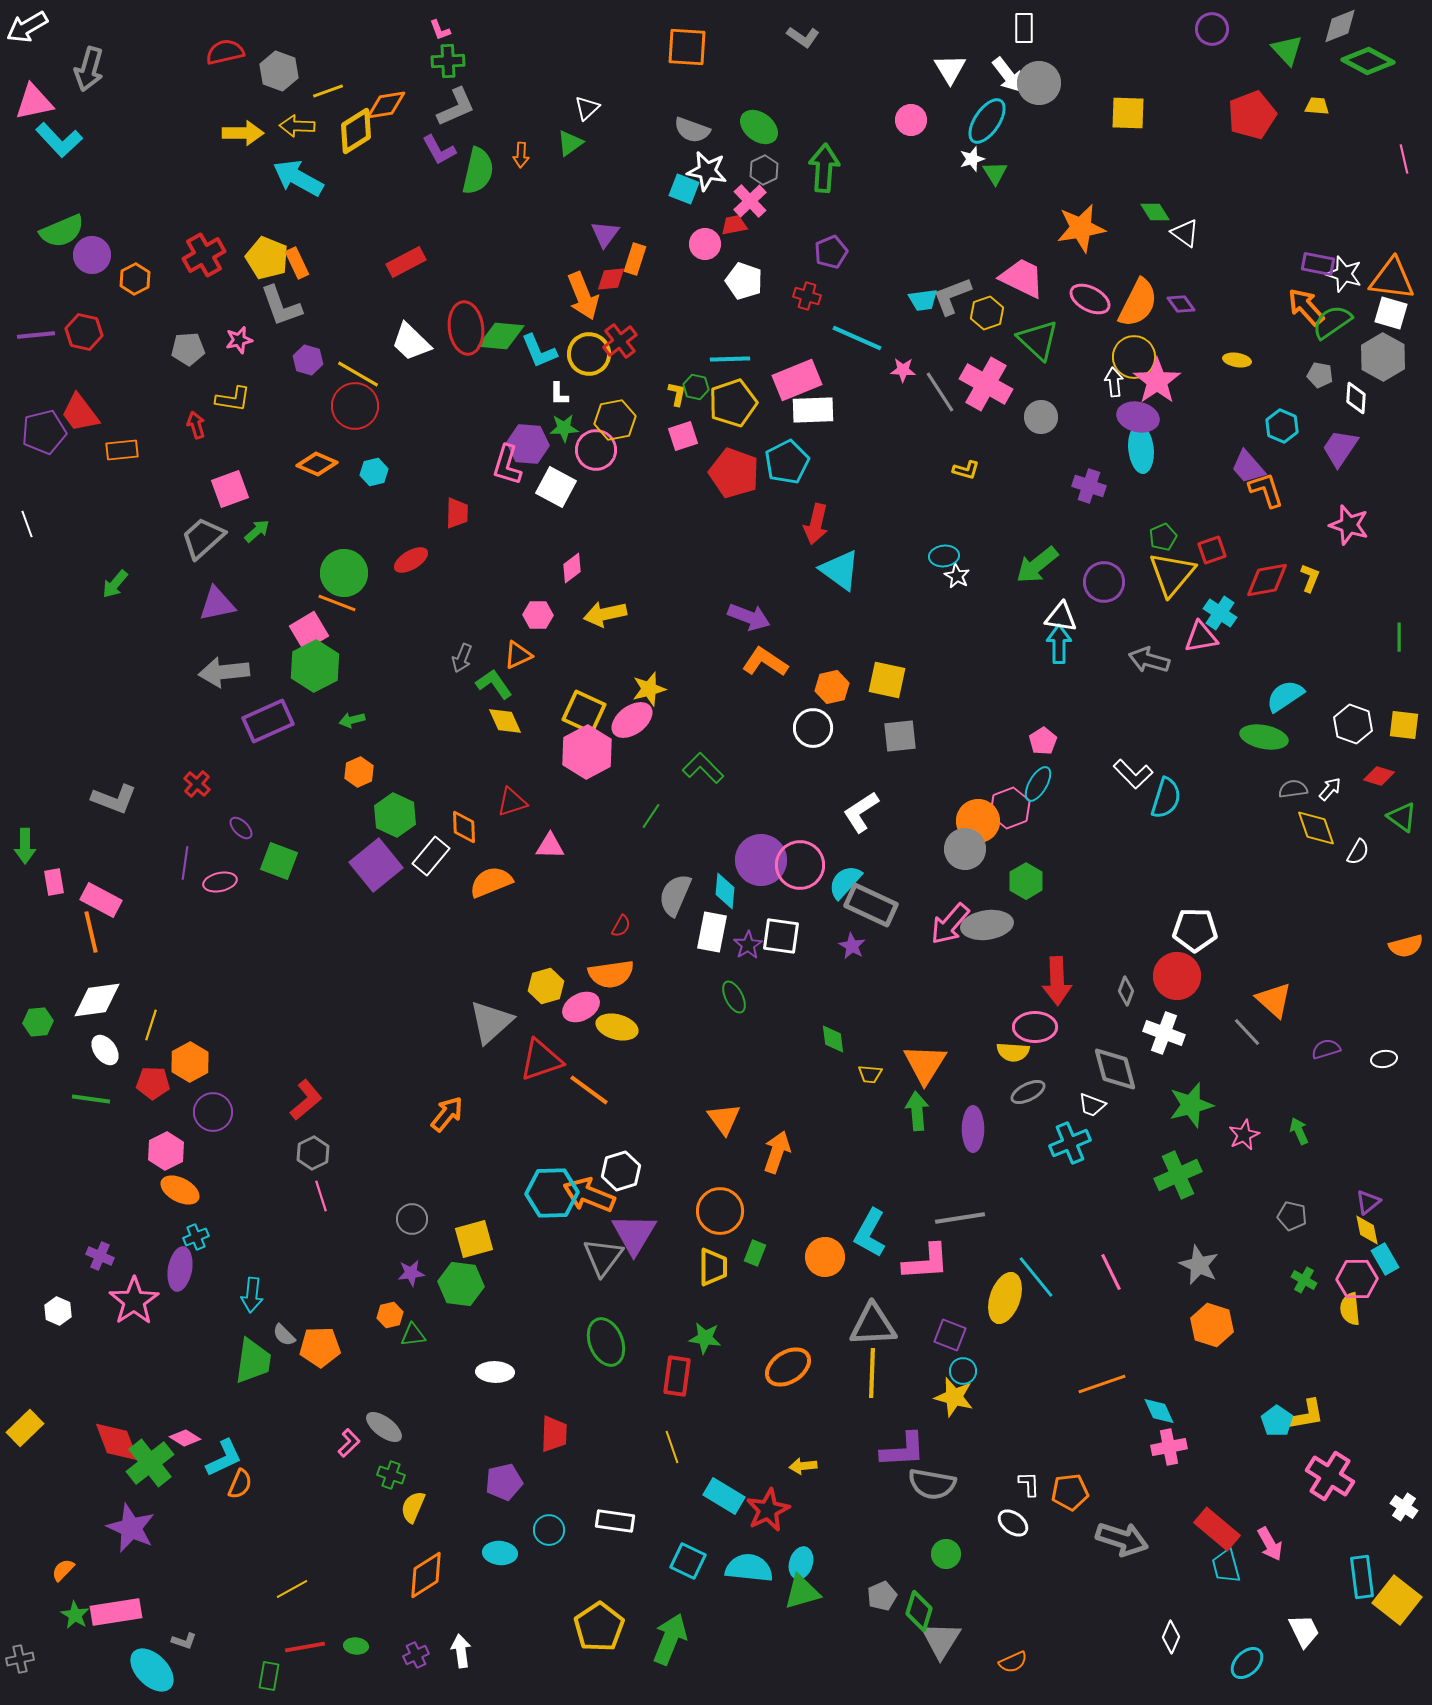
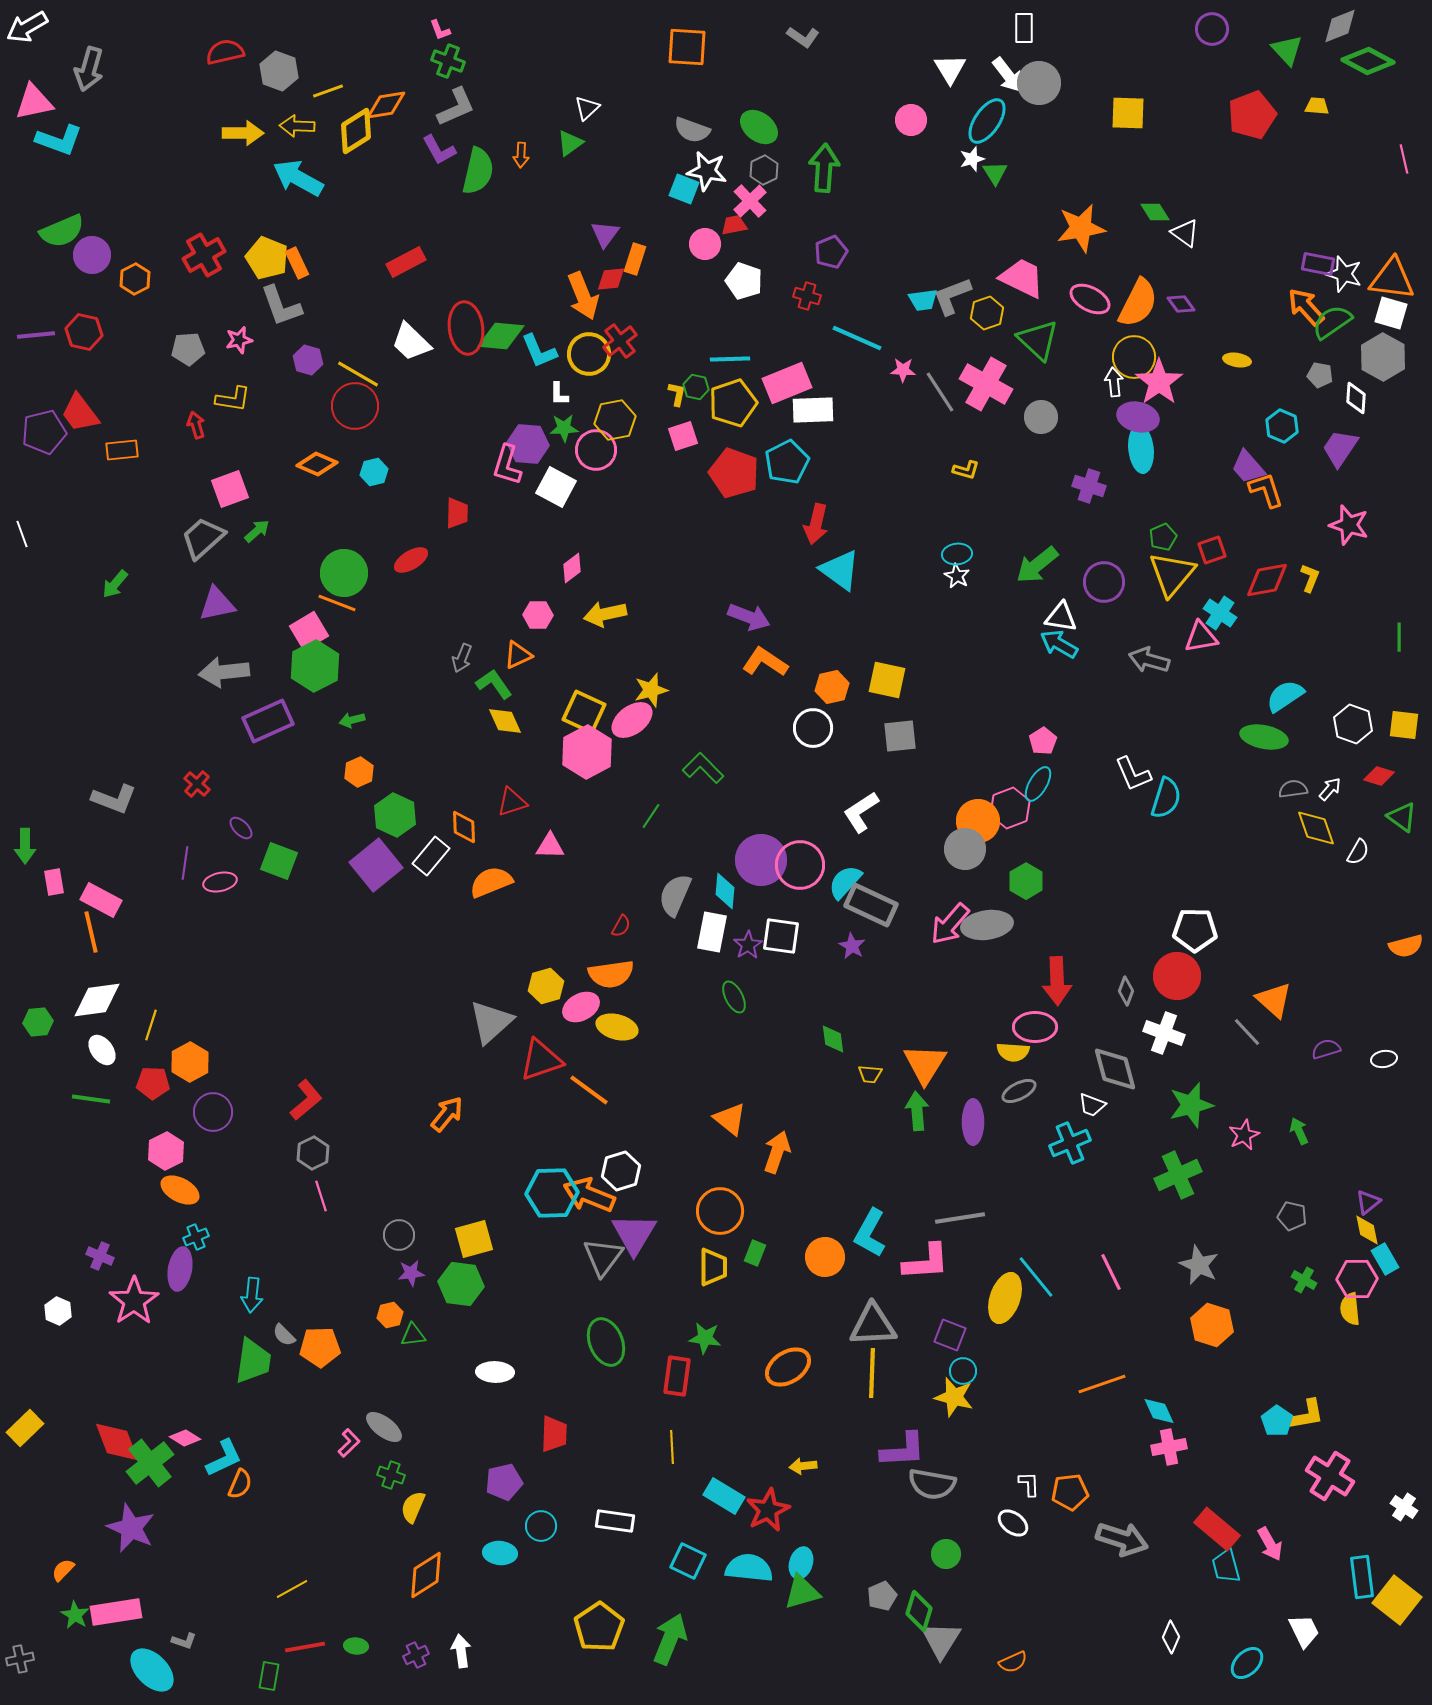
green cross at (448, 61): rotated 24 degrees clockwise
cyan L-shape at (59, 140): rotated 27 degrees counterclockwise
pink rectangle at (797, 380): moved 10 px left, 3 px down
pink star at (1157, 381): moved 2 px right, 1 px down
white line at (27, 524): moved 5 px left, 10 px down
cyan ellipse at (944, 556): moved 13 px right, 2 px up
cyan arrow at (1059, 644): rotated 60 degrees counterclockwise
yellow star at (649, 689): moved 2 px right, 1 px down
white L-shape at (1133, 774): rotated 21 degrees clockwise
white ellipse at (105, 1050): moved 3 px left
gray ellipse at (1028, 1092): moved 9 px left, 1 px up
orange triangle at (724, 1119): moved 6 px right; rotated 15 degrees counterclockwise
purple ellipse at (973, 1129): moved 7 px up
gray circle at (412, 1219): moved 13 px left, 16 px down
yellow line at (672, 1447): rotated 16 degrees clockwise
cyan circle at (549, 1530): moved 8 px left, 4 px up
